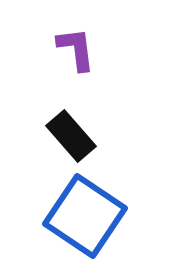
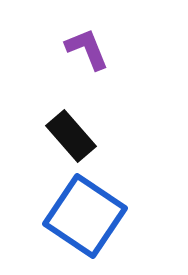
purple L-shape: moved 11 px right; rotated 15 degrees counterclockwise
